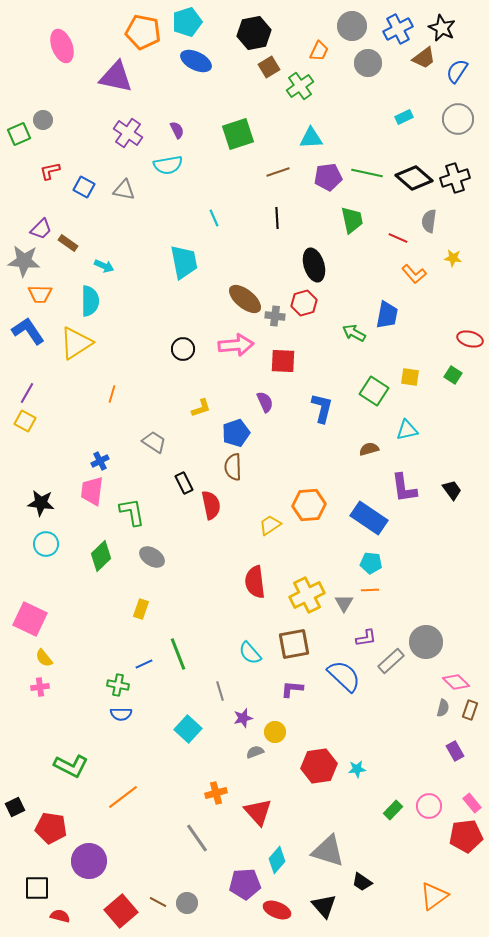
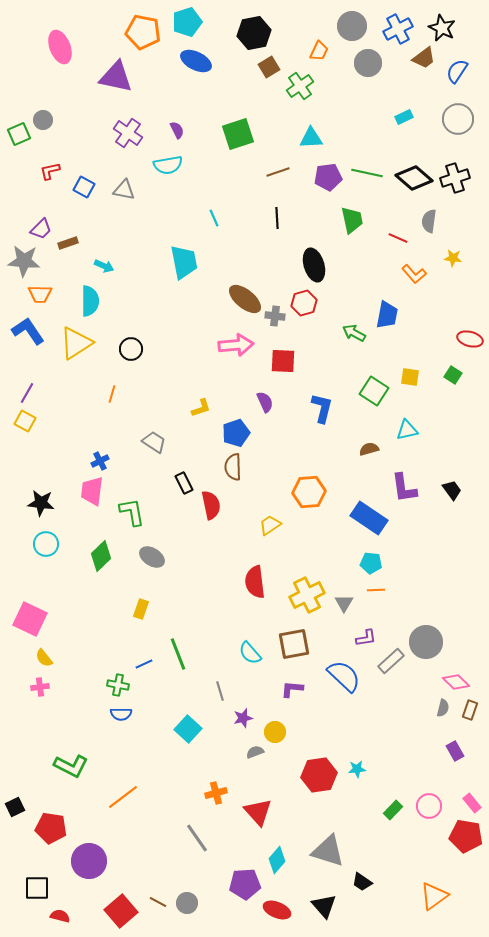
pink ellipse at (62, 46): moved 2 px left, 1 px down
brown rectangle at (68, 243): rotated 54 degrees counterclockwise
black circle at (183, 349): moved 52 px left
orange hexagon at (309, 505): moved 13 px up
orange line at (370, 590): moved 6 px right
red hexagon at (319, 766): moved 9 px down
red pentagon at (466, 836): rotated 16 degrees clockwise
